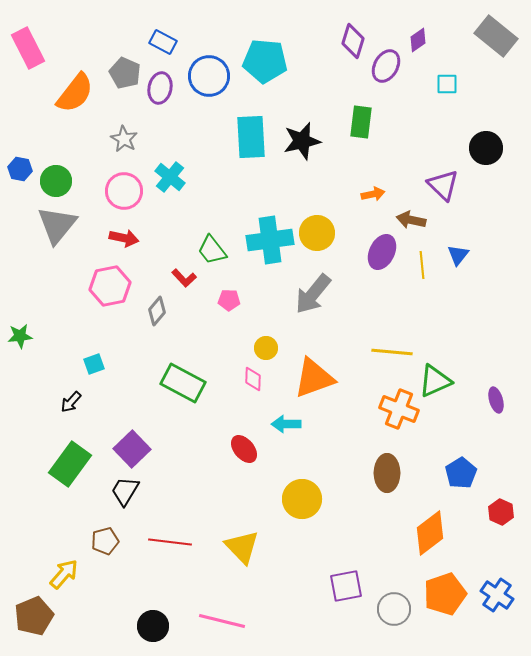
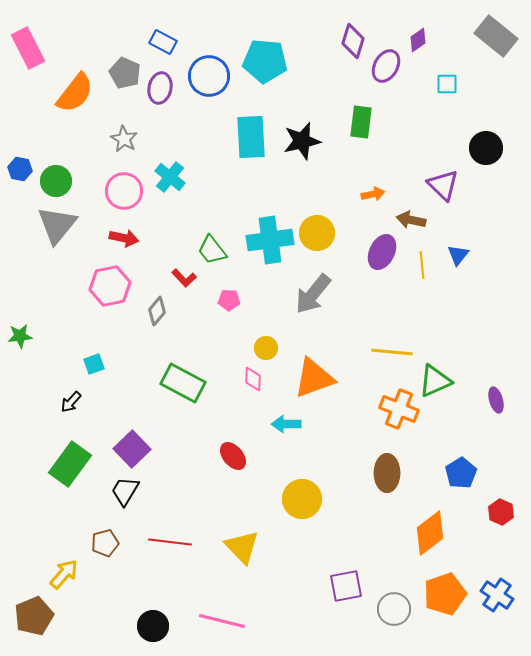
red ellipse at (244, 449): moved 11 px left, 7 px down
brown pentagon at (105, 541): moved 2 px down
